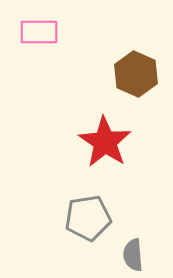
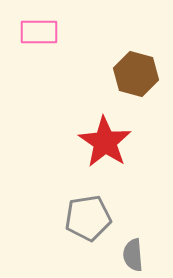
brown hexagon: rotated 9 degrees counterclockwise
